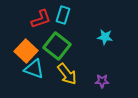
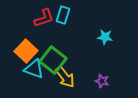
red L-shape: moved 3 px right, 1 px up
green square: moved 4 px left, 14 px down
yellow arrow: moved 2 px left, 3 px down
purple star: rotated 16 degrees clockwise
